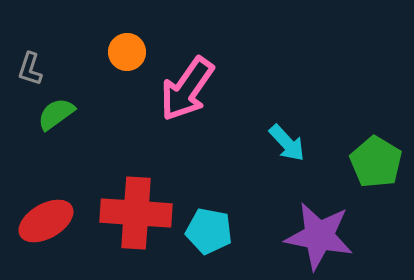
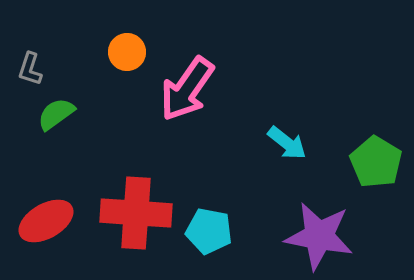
cyan arrow: rotated 9 degrees counterclockwise
